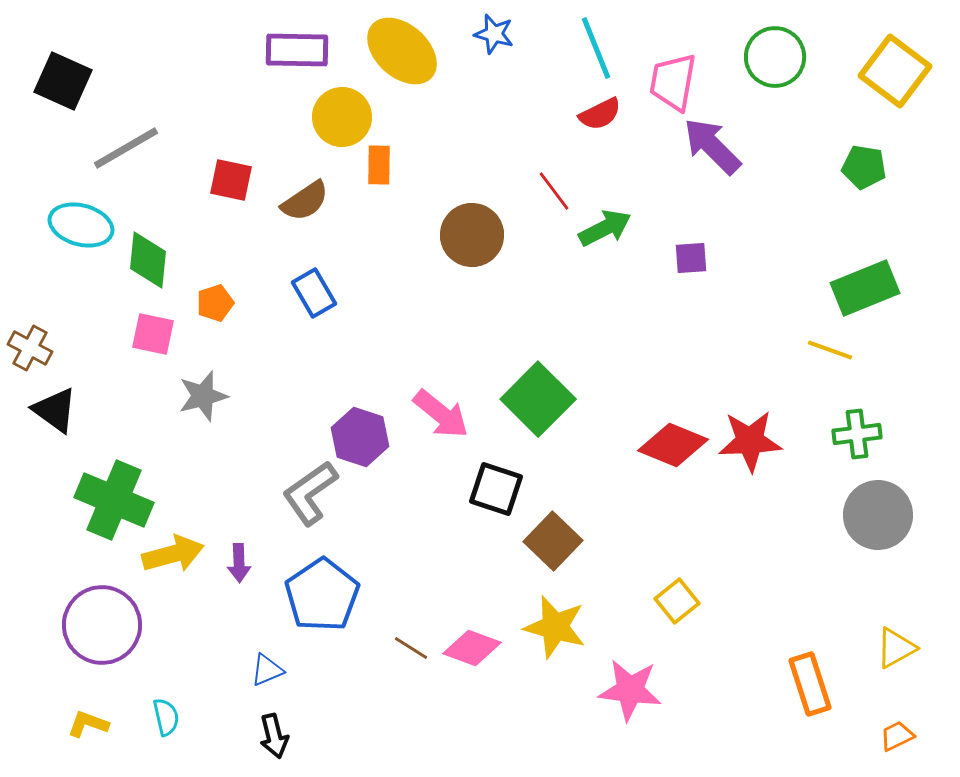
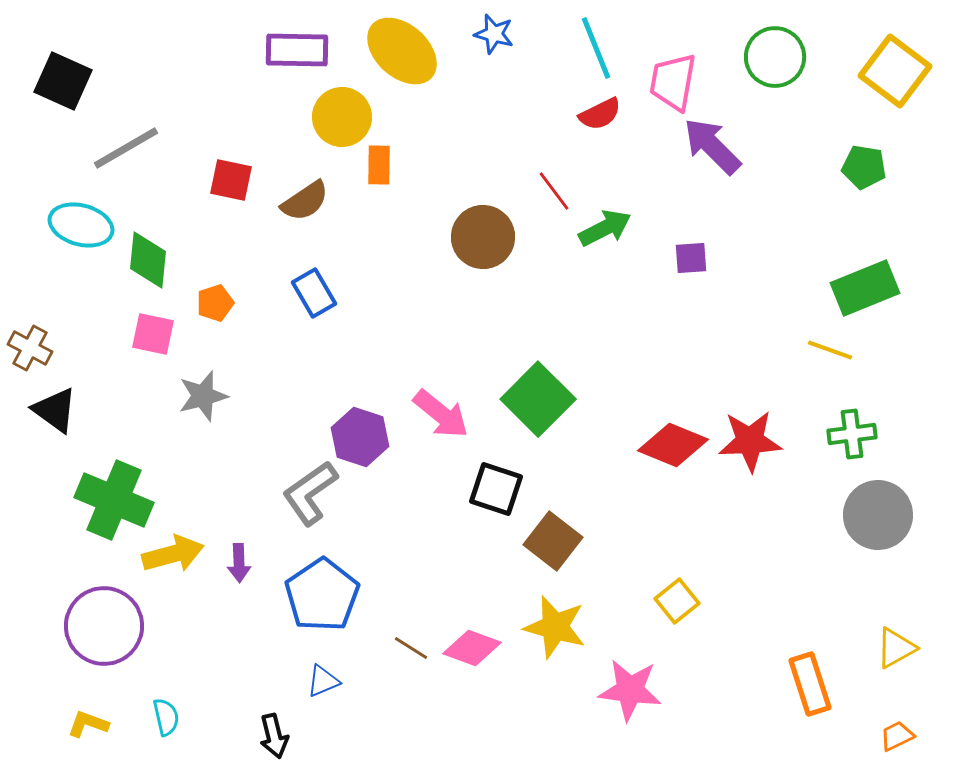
brown circle at (472, 235): moved 11 px right, 2 px down
green cross at (857, 434): moved 5 px left
brown square at (553, 541): rotated 6 degrees counterclockwise
purple circle at (102, 625): moved 2 px right, 1 px down
blue triangle at (267, 670): moved 56 px right, 11 px down
